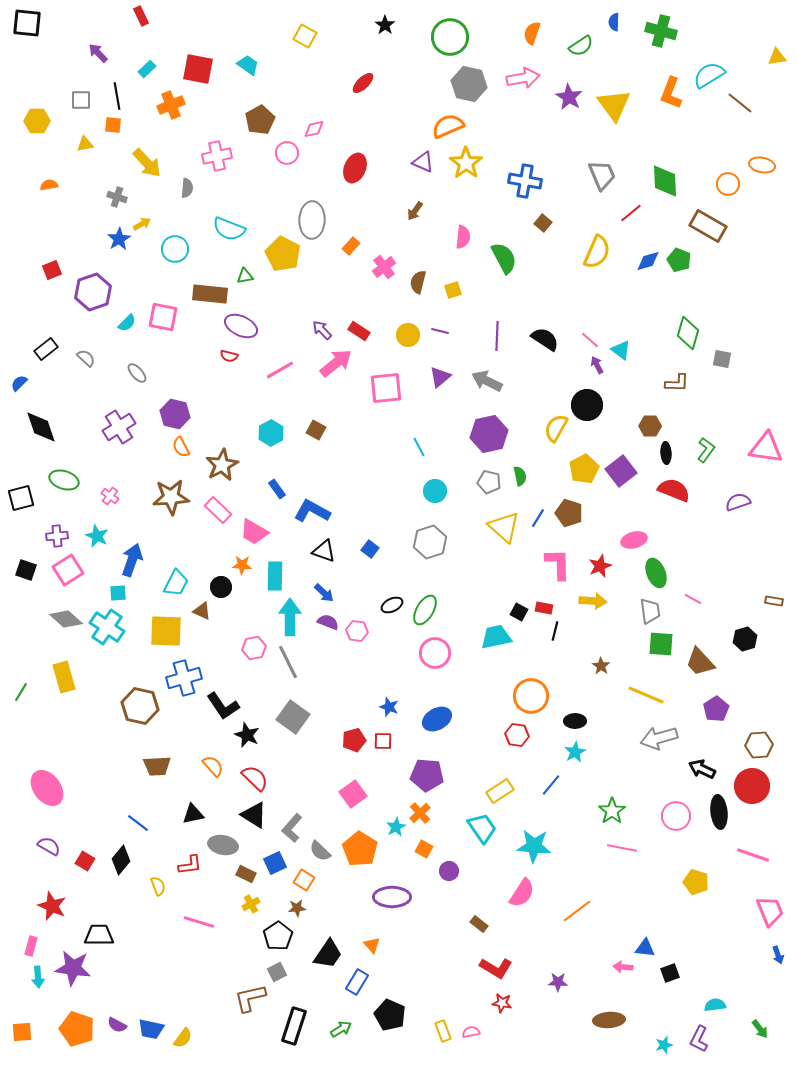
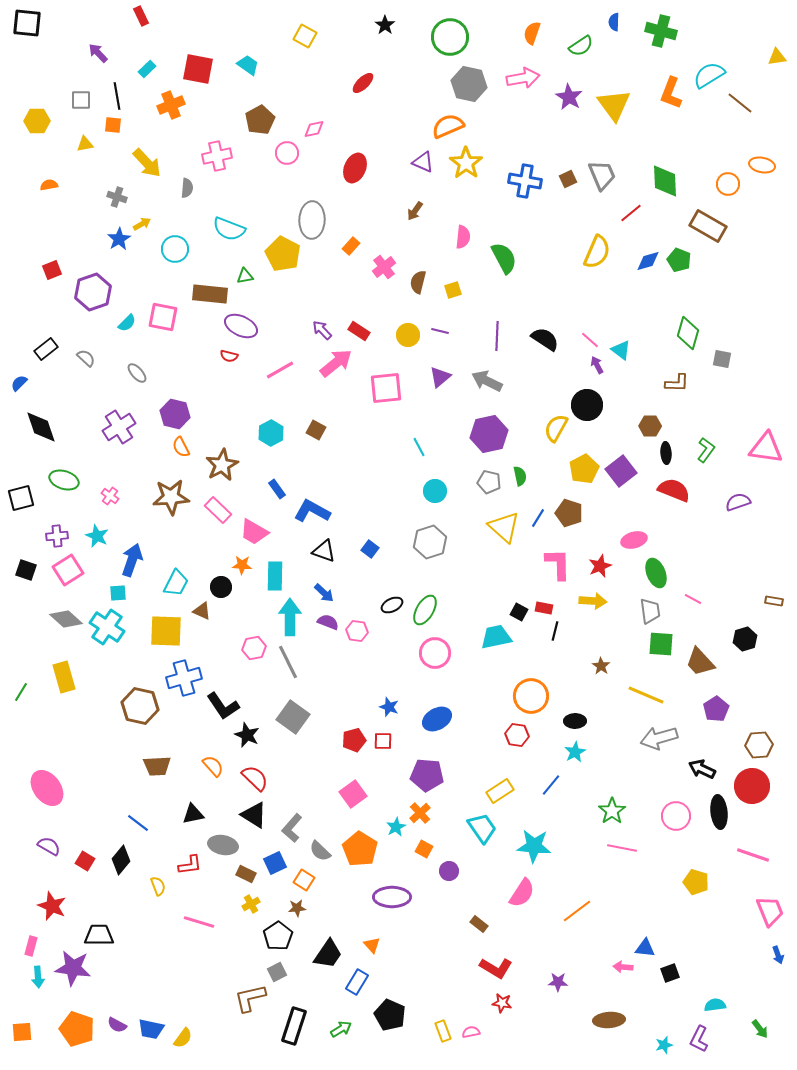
brown square at (543, 223): moved 25 px right, 44 px up; rotated 24 degrees clockwise
